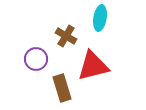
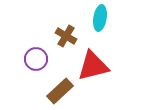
brown rectangle: moved 2 px left, 3 px down; rotated 64 degrees clockwise
